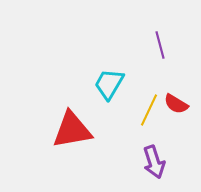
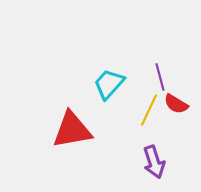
purple line: moved 32 px down
cyan trapezoid: rotated 12 degrees clockwise
